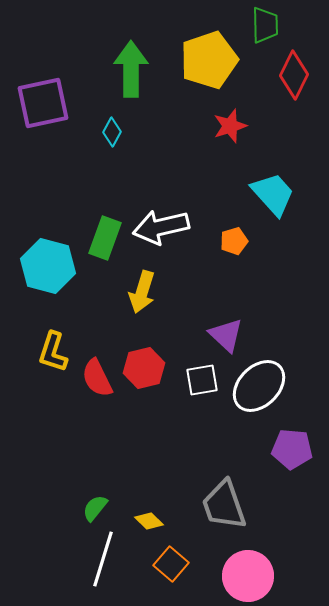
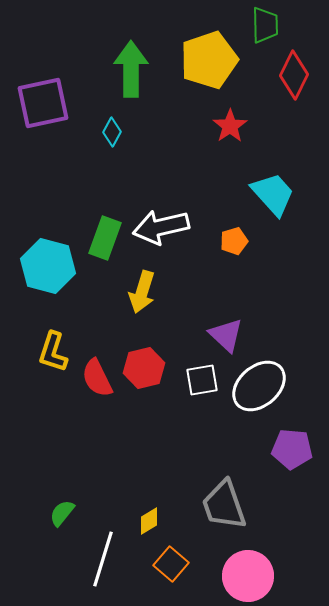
red star: rotated 16 degrees counterclockwise
white ellipse: rotated 4 degrees clockwise
green semicircle: moved 33 px left, 5 px down
yellow diamond: rotated 76 degrees counterclockwise
